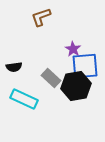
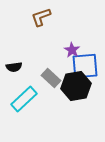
purple star: moved 1 px left, 1 px down
cyan rectangle: rotated 68 degrees counterclockwise
